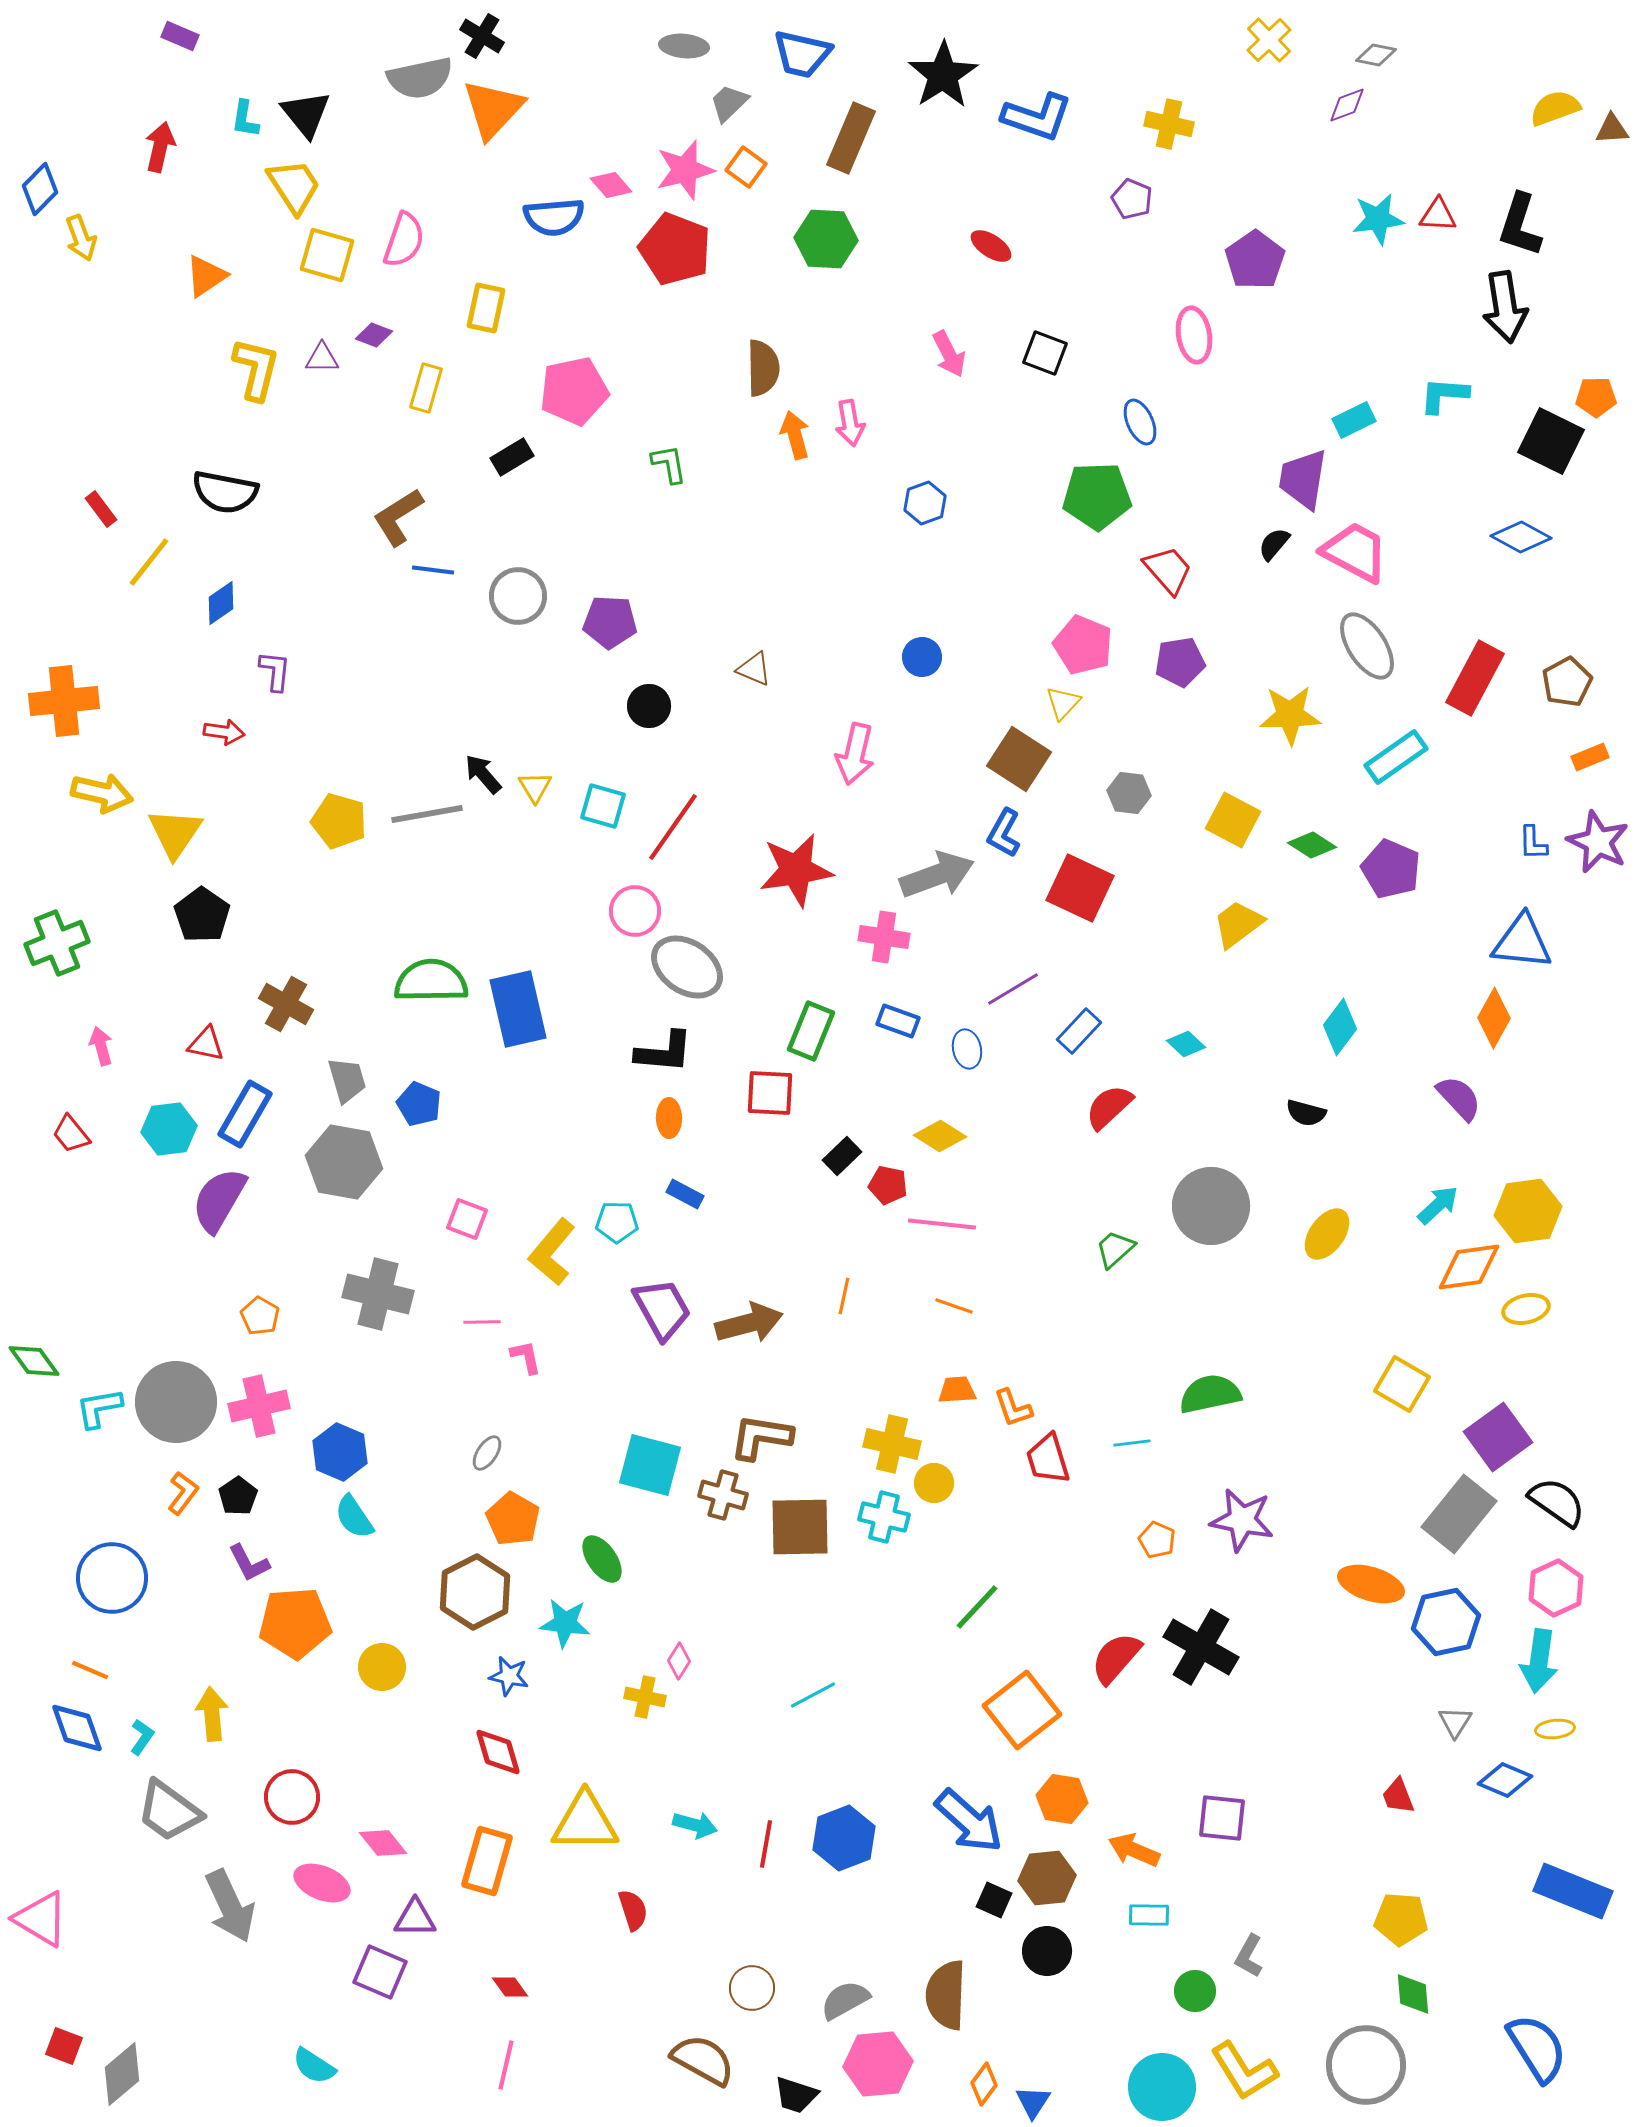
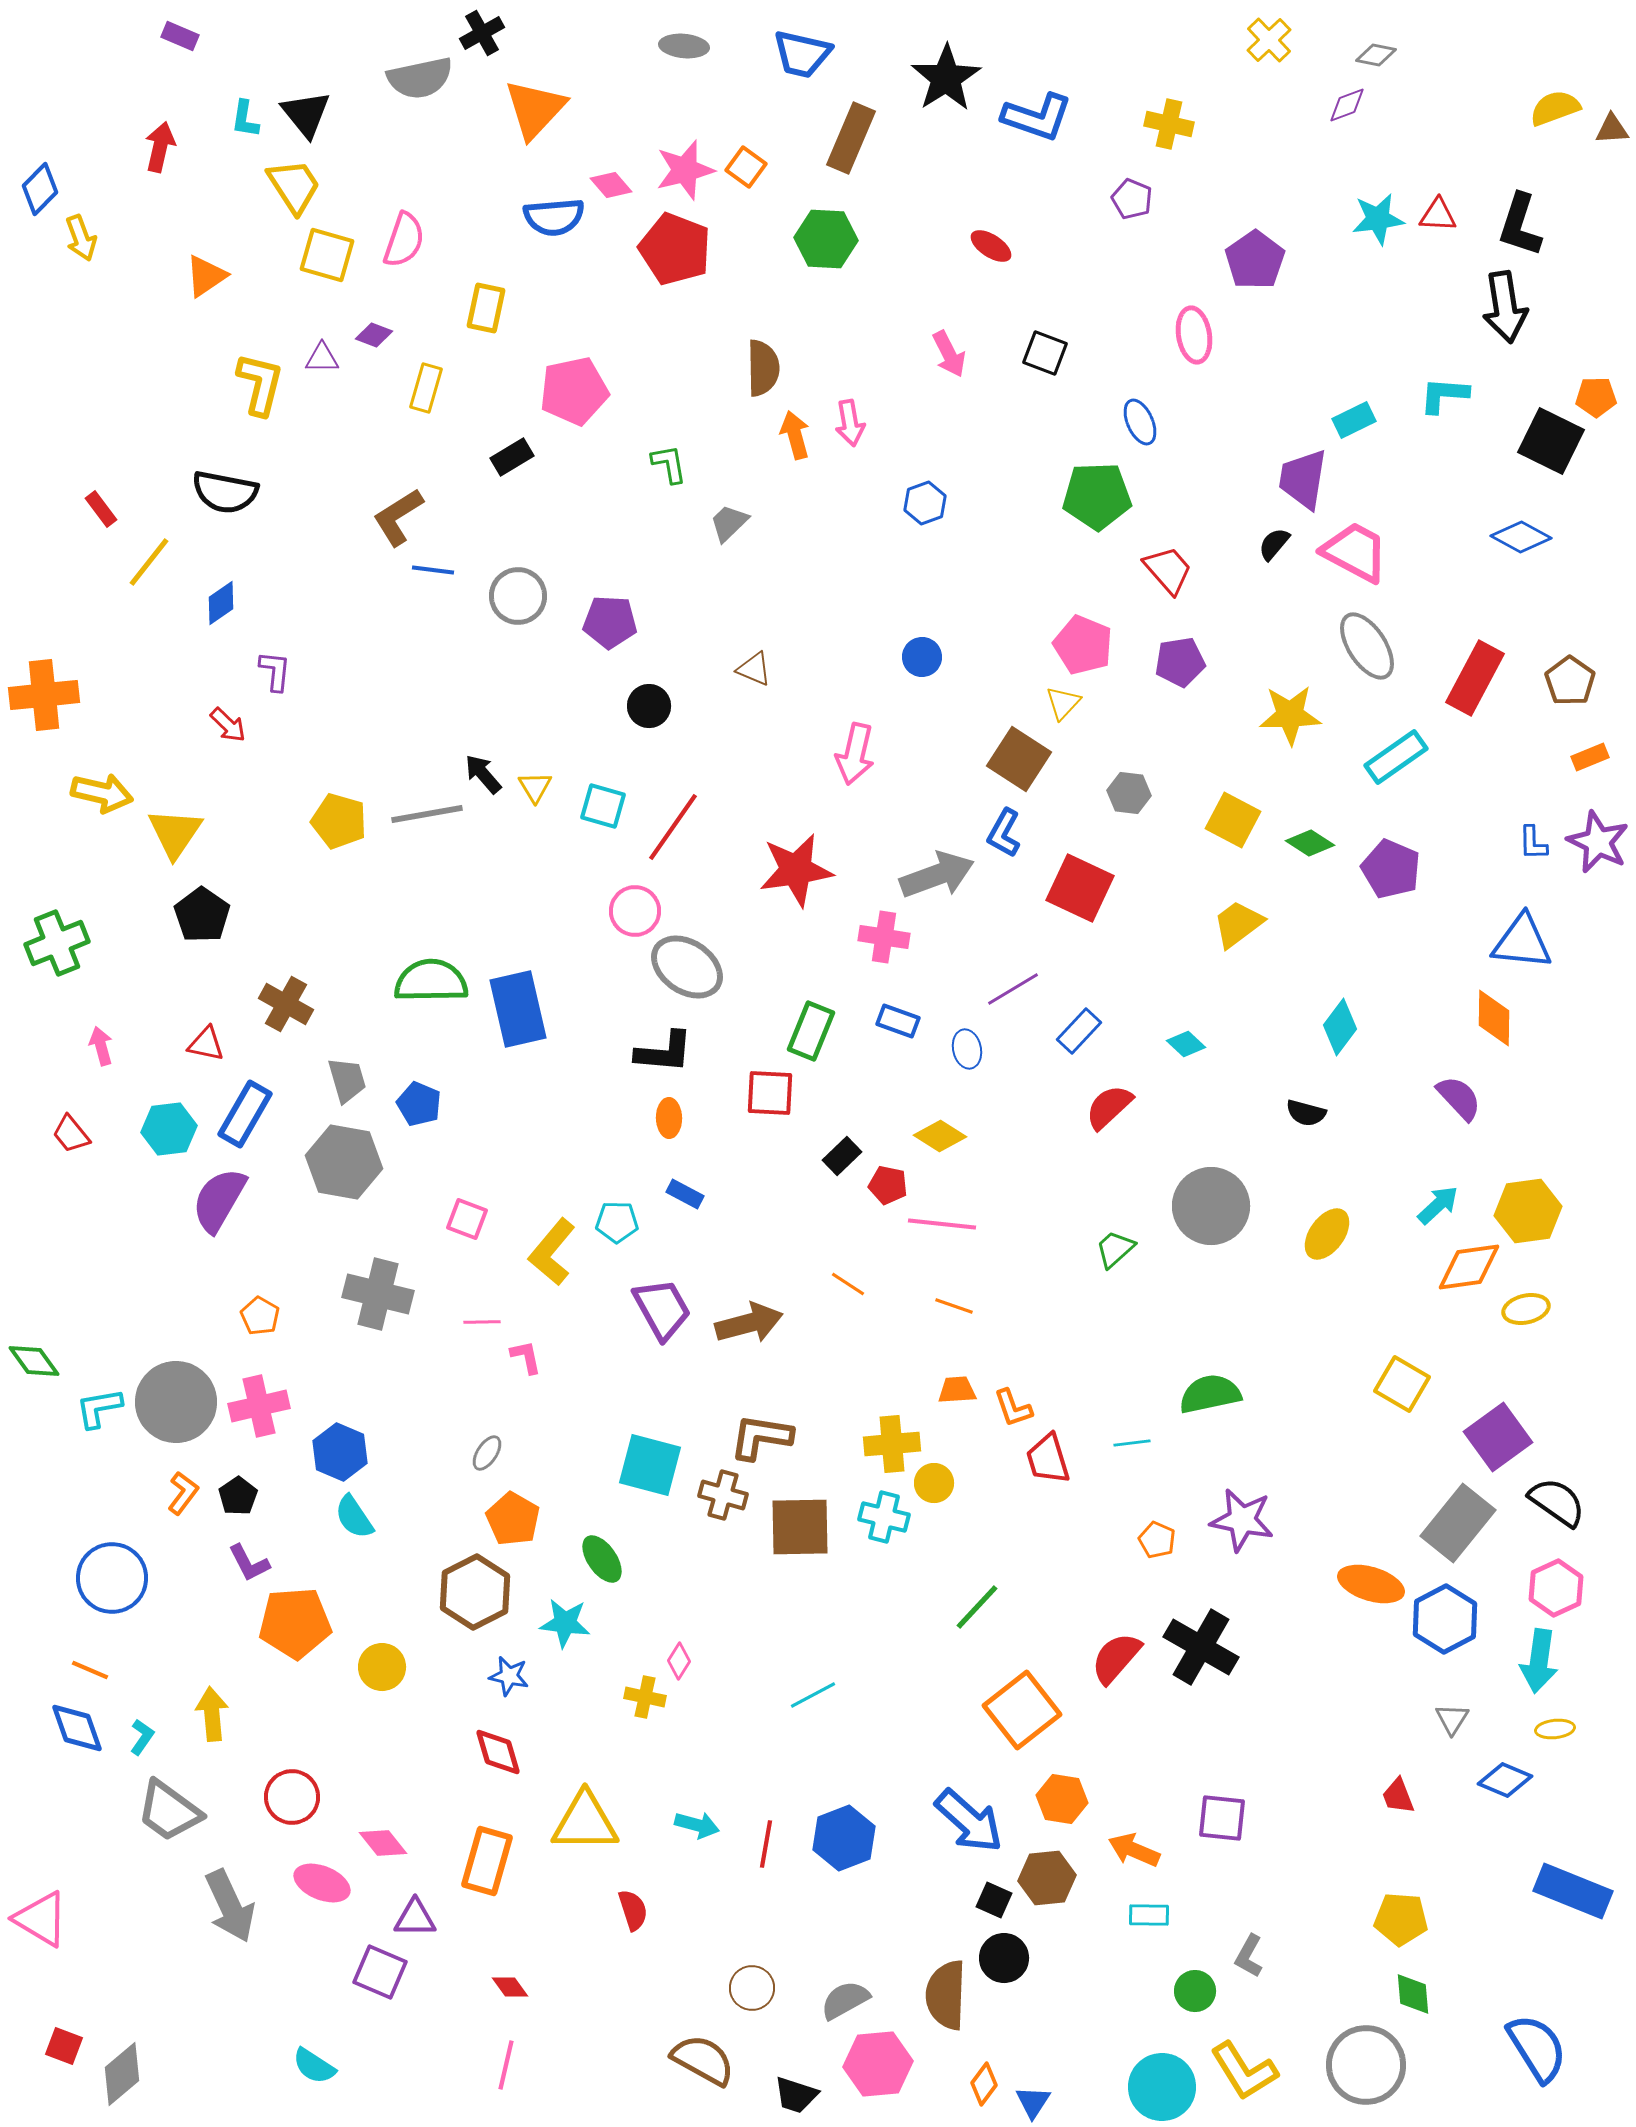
black cross at (482, 36): moved 3 px up; rotated 30 degrees clockwise
black star at (943, 75): moved 3 px right, 3 px down
gray trapezoid at (729, 103): moved 420 px down
orange triangle at (493, 109): moved 42 px right
yellow L-shape at (256, 369): moved 4 px right, 15 px down
brown pentagon at (1567, 682): moved 3 px right, 1 px up; rotated 9 degrees counterclockwise
orange cross at (64, 701): moved 20 px left, 6 px up
red arrow at (224, 732): moved 4 px right, 7 px up; rotated 36 degrees clockwise
green diamond at (1312, 845): moved 2 px left, 2 px up
orange diamond at (1494, 1018): rotated 28 degrees counterclockwise
orange line at (844, 1296): moved 4 px right, 12 px up; rotated 69 degrees counterclockwise
yellow cross at (892, 1444): rotated 18 degrees counterclockwise
gray rectangle at (1459, 1514): moved 1 px left, 9 px down
blue hexagon at (1446, 1622): moved 1 px left, 3 px up; rotated 16 degrees counterclockwise
gray triangle at (1455, 1722): moved 3 px left, 3 px up
cyan arrow at (695, 1825): moved 2 px right
black circle at (1047, 1951): moved 43 px left, 7 px down
